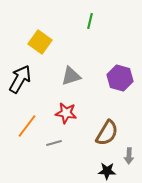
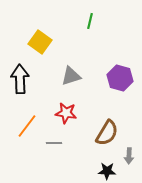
black arrow: rotated 32 degrees counterclockwise
gray line: rotated 14 degrees clockwise
